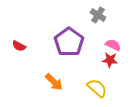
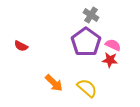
gray cross: moved 7 px left
purple pentagon: moved 17 px right
red semicircle: moved 2 px right
orange arrow: moved 1 px down
yellow semicircle: moved 10 px left
